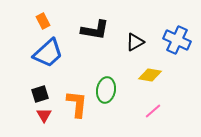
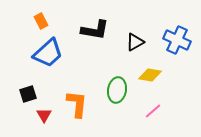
orange rectangle: moved 2 px left
green ellipse: moved 11 px right
black square: moved 12 px left
